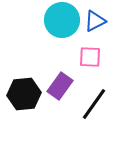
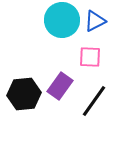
black line: moved 3 px up
